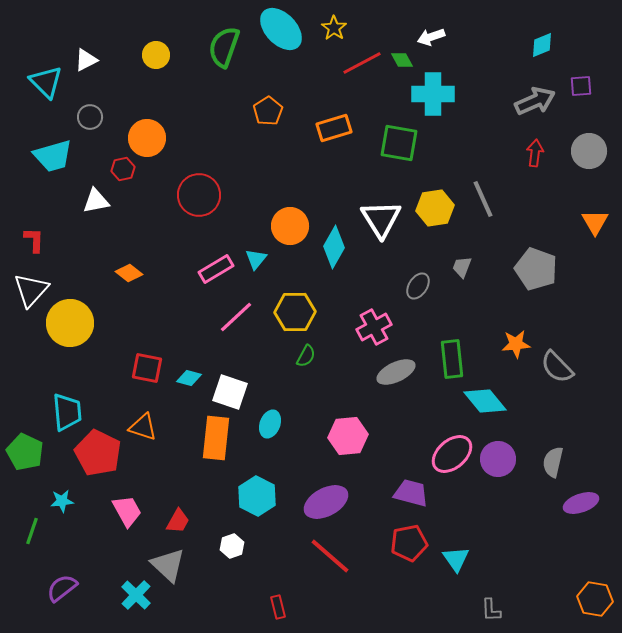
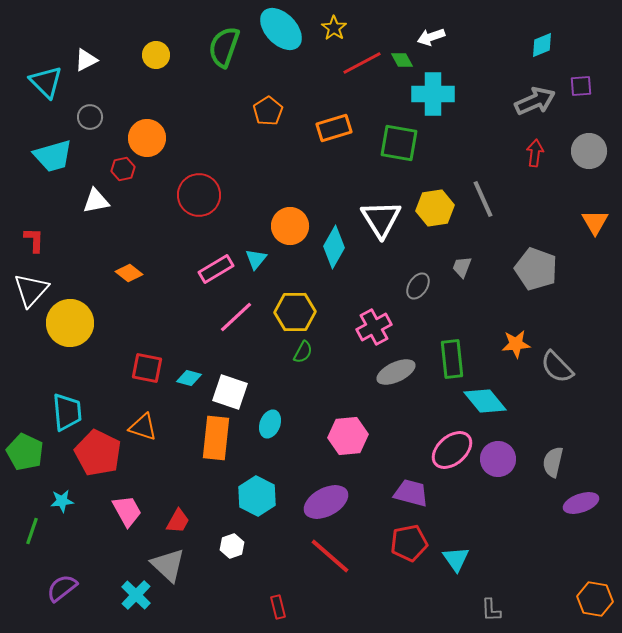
green semicircle at (306, 356): moved 3 px left, 4 px up
pink ellipse at (452, 454): moved 4 px up
